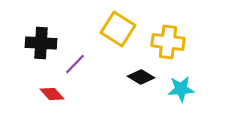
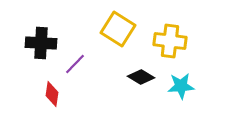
yellow cross: moved 2 px right, 1 px up
cyan star: moved 3 px up
red diamond: rotated 50 degrees clockwise
